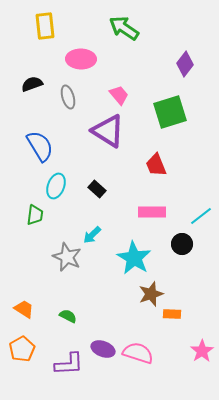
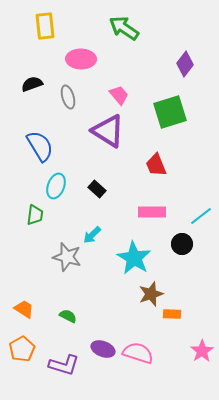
gray star: rotated 8 degrees counterclockwise
purple L-shape: moved 5 px left, 1 px down; rotated 20 degrees clockwise
